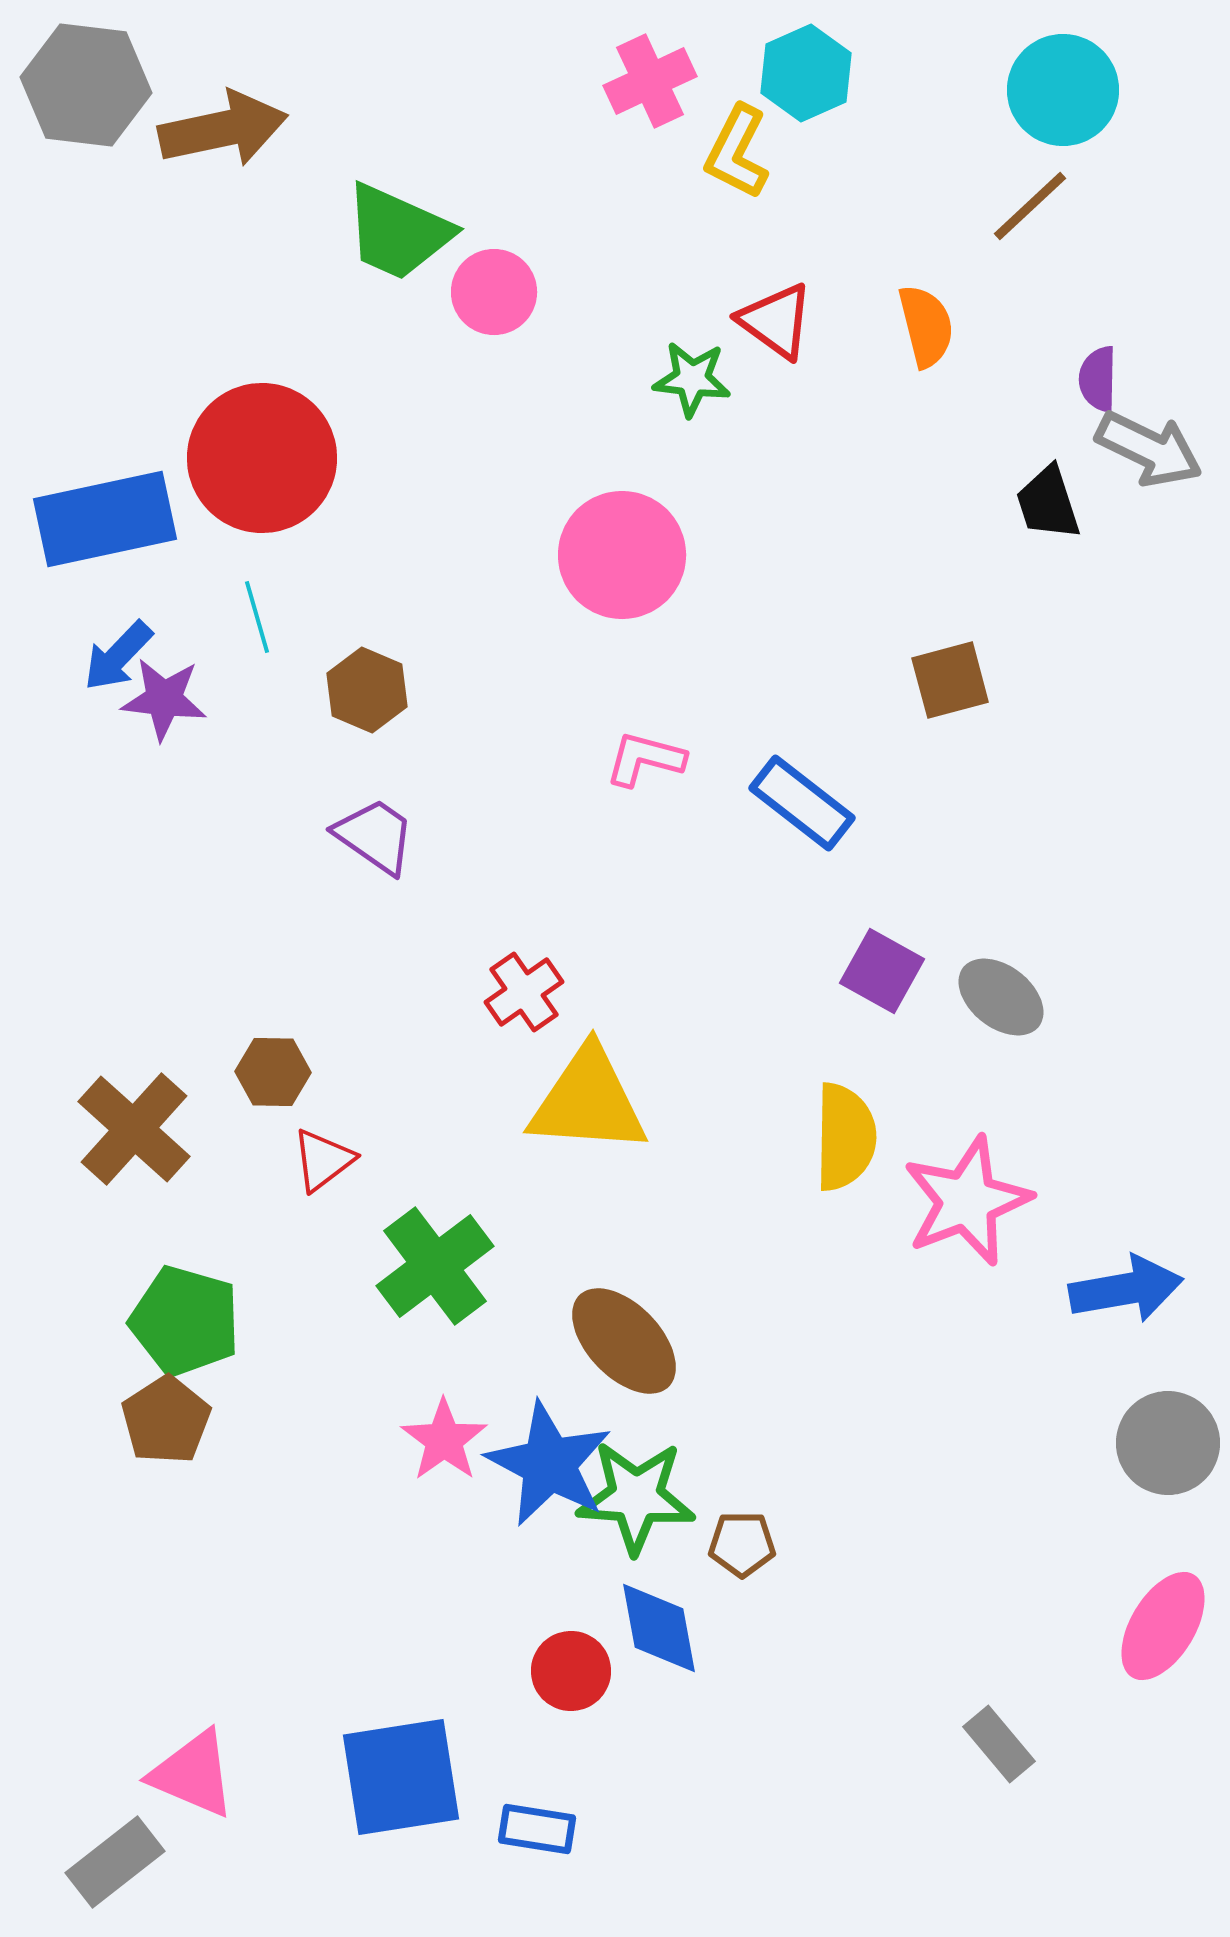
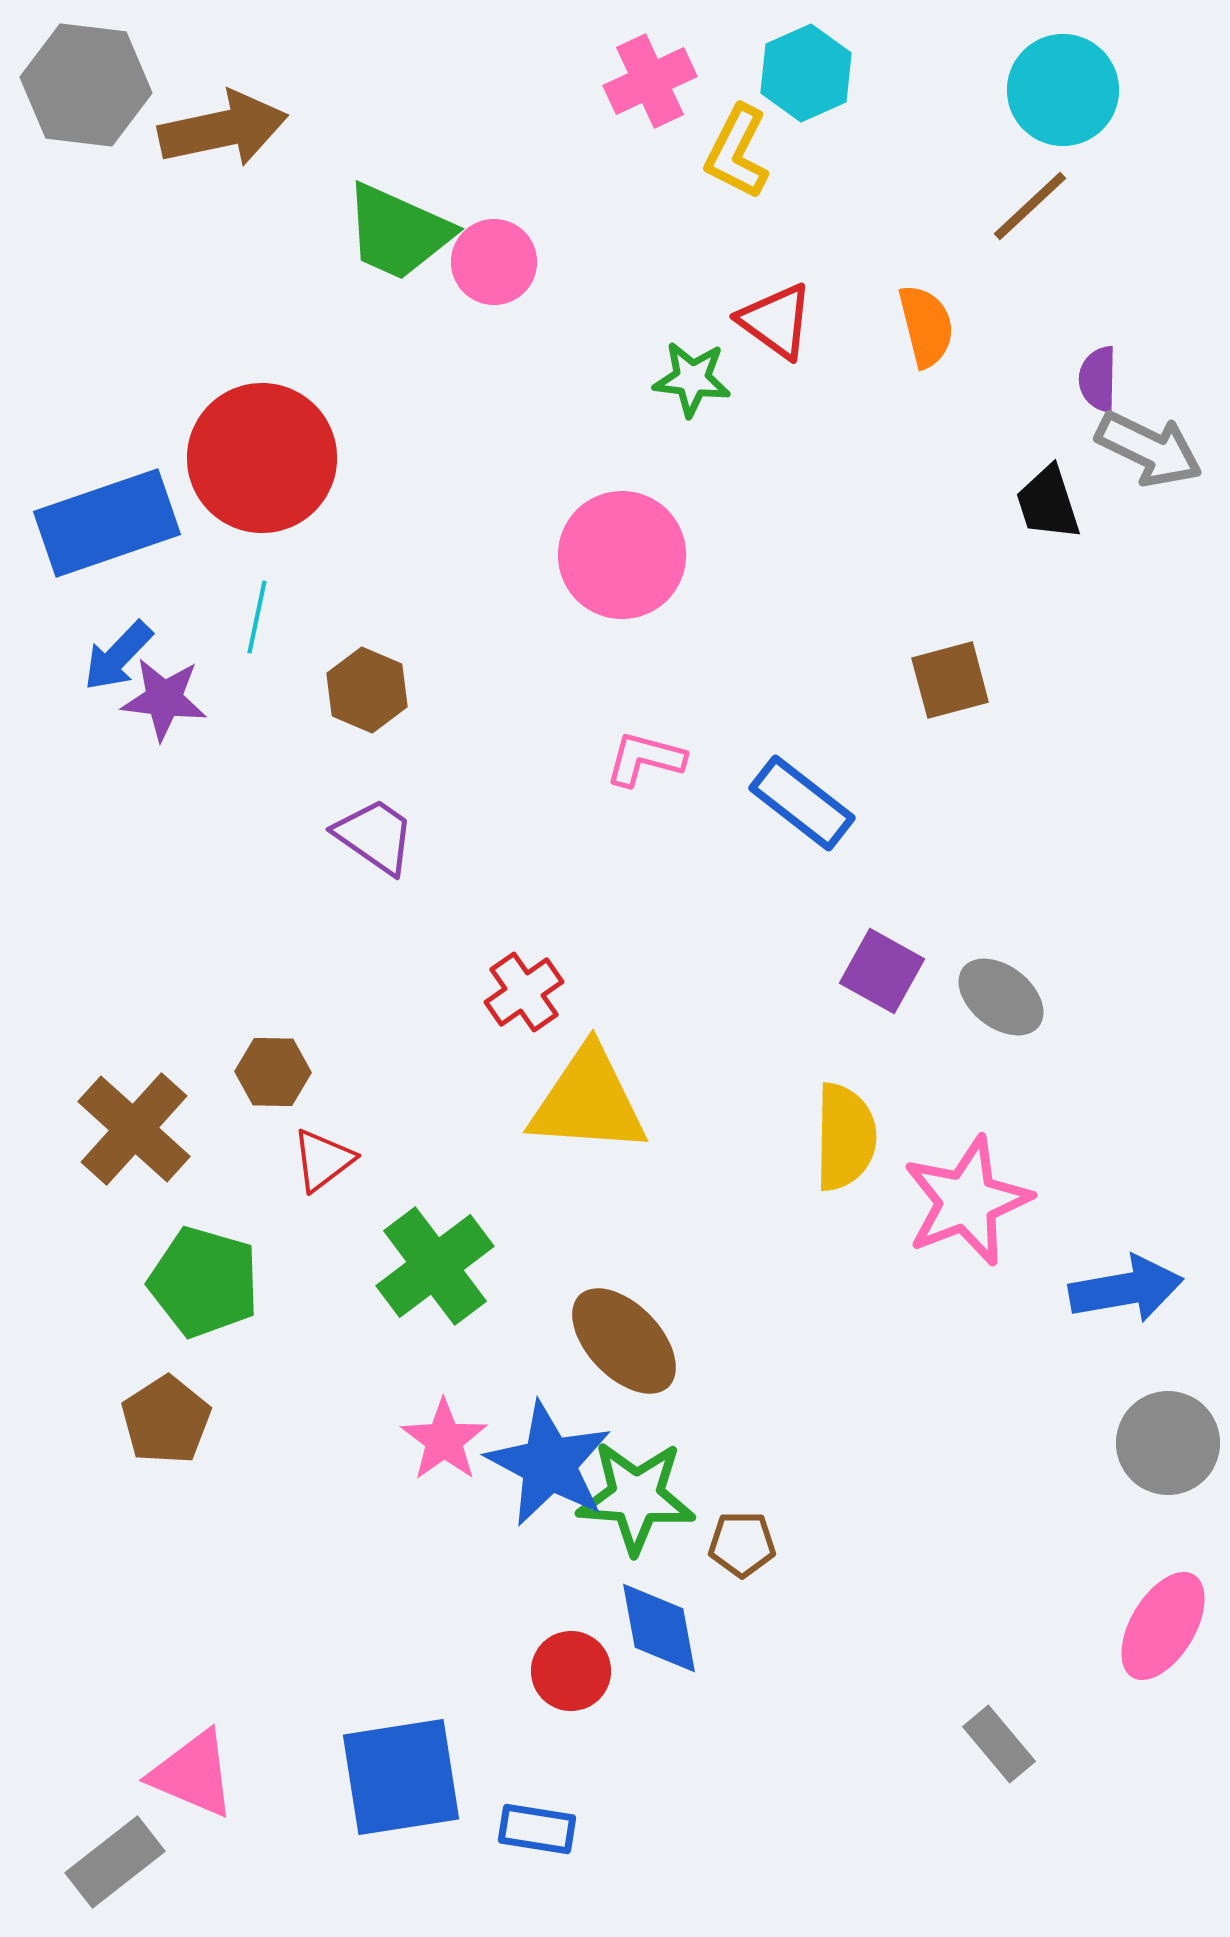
pink circle at (494, 292): moved 30 px up
blue rectangle at (105, 519): moved 2 px right, 4 px down; rotated 7 degrees counterclockwise
cyan line at (257, 617): rotated 28 degrees clockwise
green pentagon at (185, 1321): moved 19 px right, 39 px up
